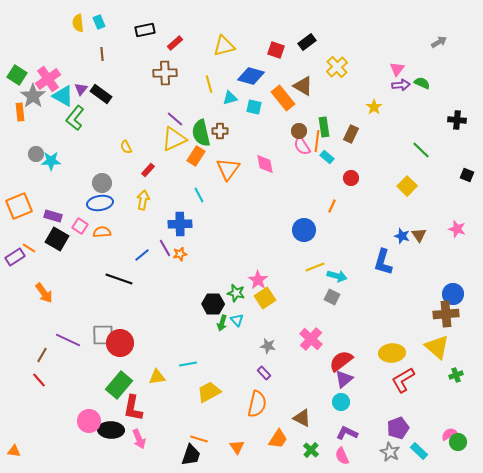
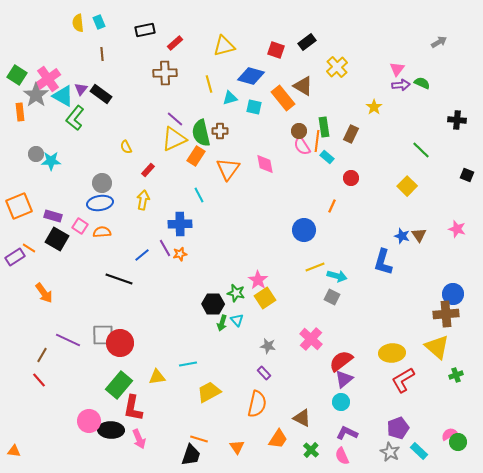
gray star at (33, 96): moved 3 px right, 1 px up
